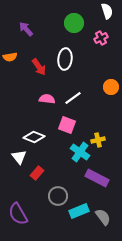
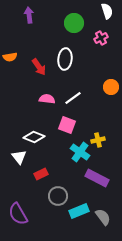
purple arrow: moved 3 px right, 14 px up; rotated 35 degrees clockwise
red rectangle: moved 4 px right, 1 px down; rotated 24 degrees clockwise
